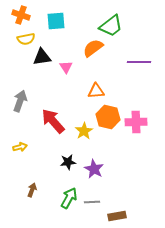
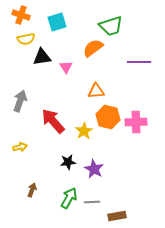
cyan square: moved 1 px right, 1 px down; rotated 12 degrees counterclockwise
green trapezoid: rotated 20 degrees clockwise
